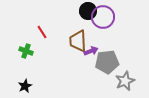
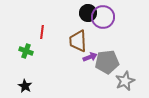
black circle: moved 2 px down
red line: rotated 40 degrees clockwise
purple arrow: moved 1 px left, 6 px down
black star: rotated 16 degrees counterclockwise
